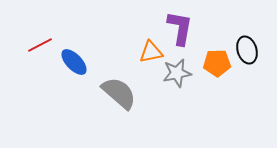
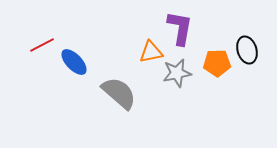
red line: moved 2 px right
